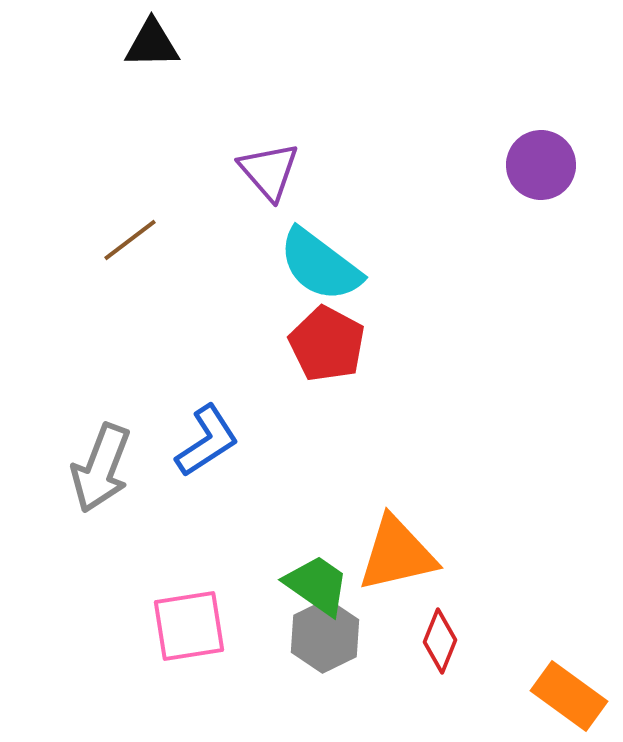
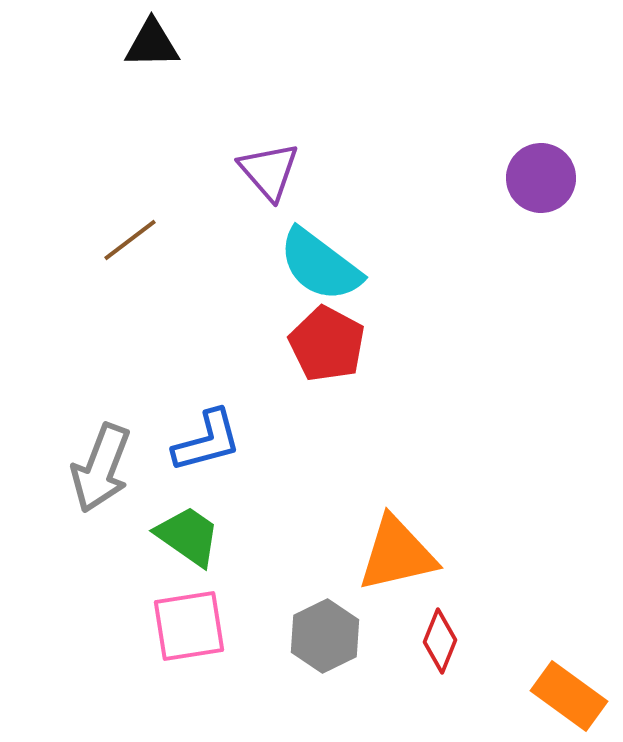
purple circle: moved 13 px down
blue L-shape: rotated 18 degrees clockwise
green trapezoid: moved 129 px left, 49 px up
